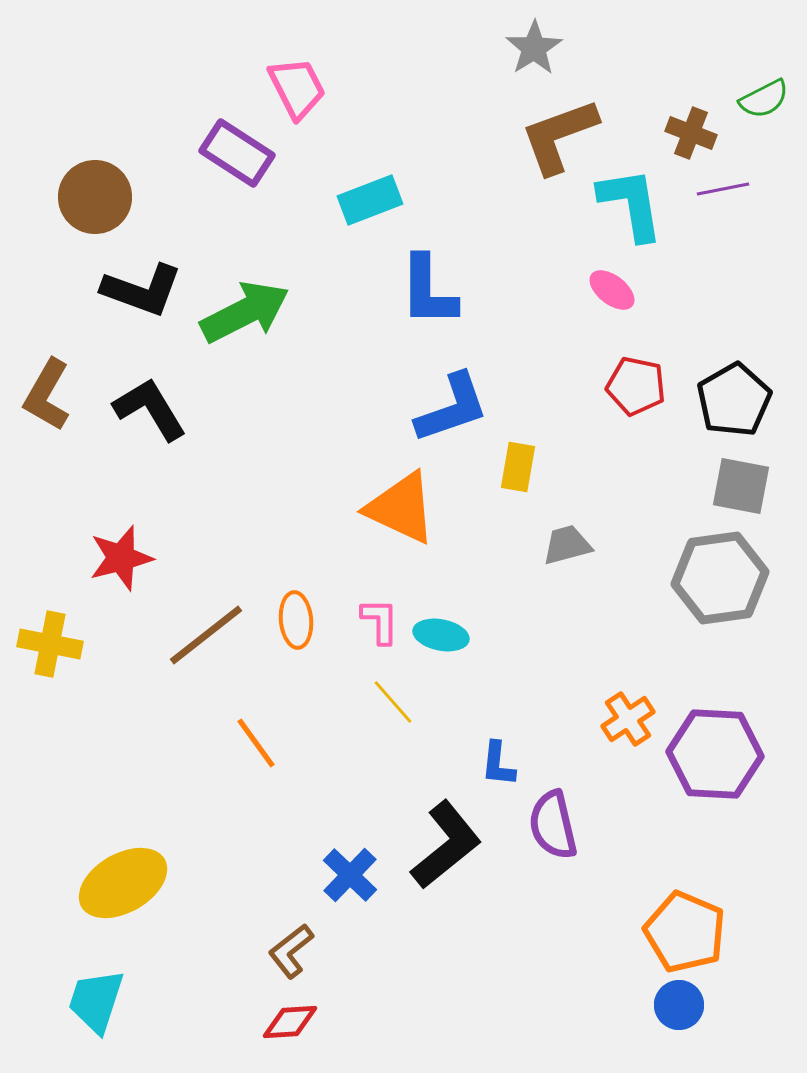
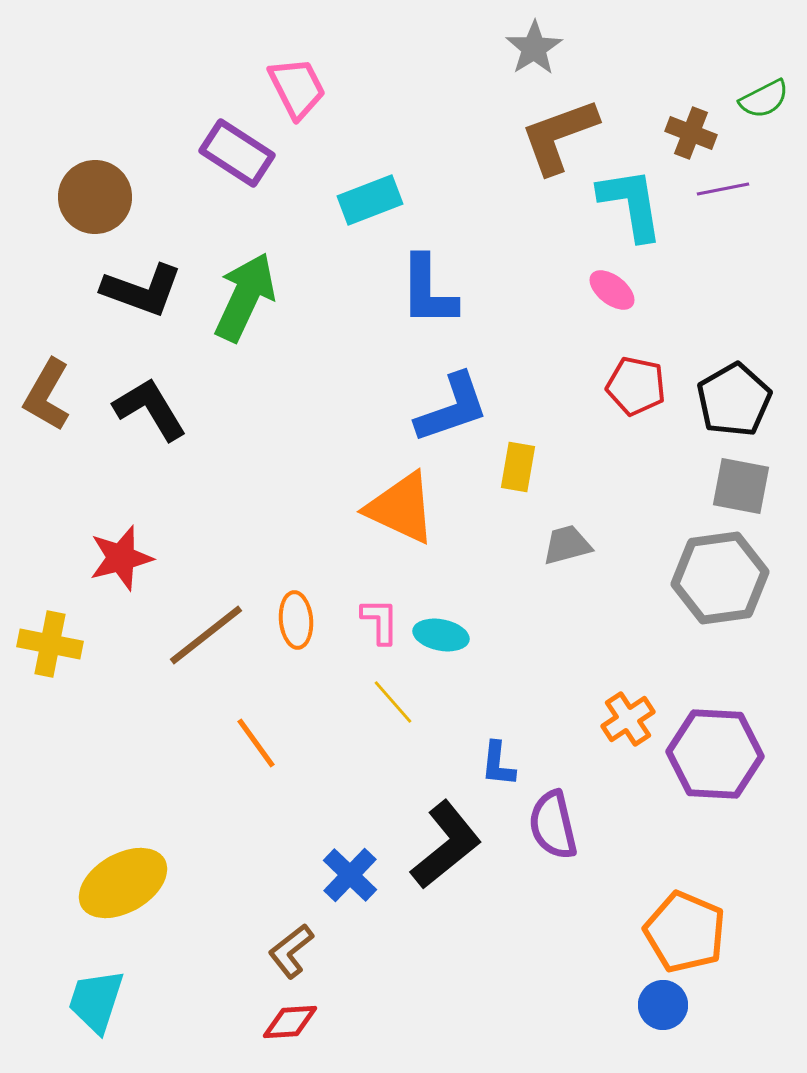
green arrow at (245, 312): moved 15 px up; rotated 38 degrees counterclockwise
blue circle at (679, 1005): moved 16 px left
